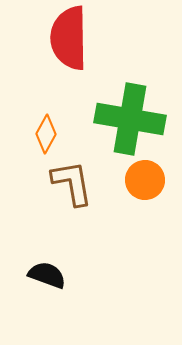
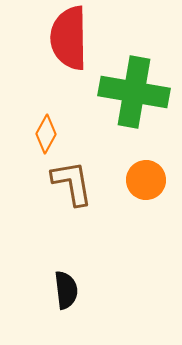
green cross: moved 4 px right, 27 px up
orange circle: moved 1 px right
black semicircle: moved 19 px right, 15 px down; rotated 63 degrees clockwise
